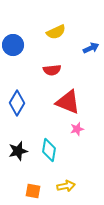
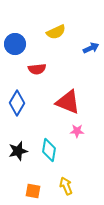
blue circle: moved 2 px right, 1 px up
red semicircle: moved 15 px left, 1 px up
pink star: moved 2 px down; rotated 16 degrees clockwise
yellow arrow: rotated 102 degrees counterclockwise
